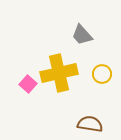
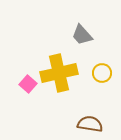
yellow circle: moved 1 px up
